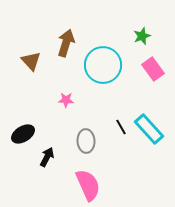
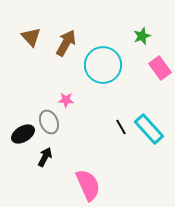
brown arrow: rotated 12 degrees clockwise
brown triangle: moved 24 px up
pink rectangle: moved 7 px right, 1 px up
gray ellipse: moved 37 px left, 19 px up; rotated 20 degrees counterclockwise
black arrow: moved 2 px left
